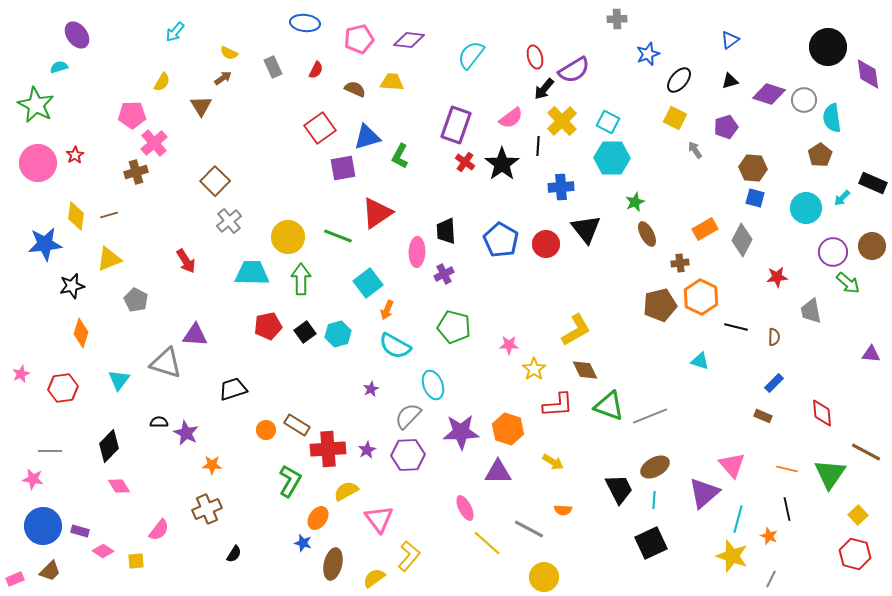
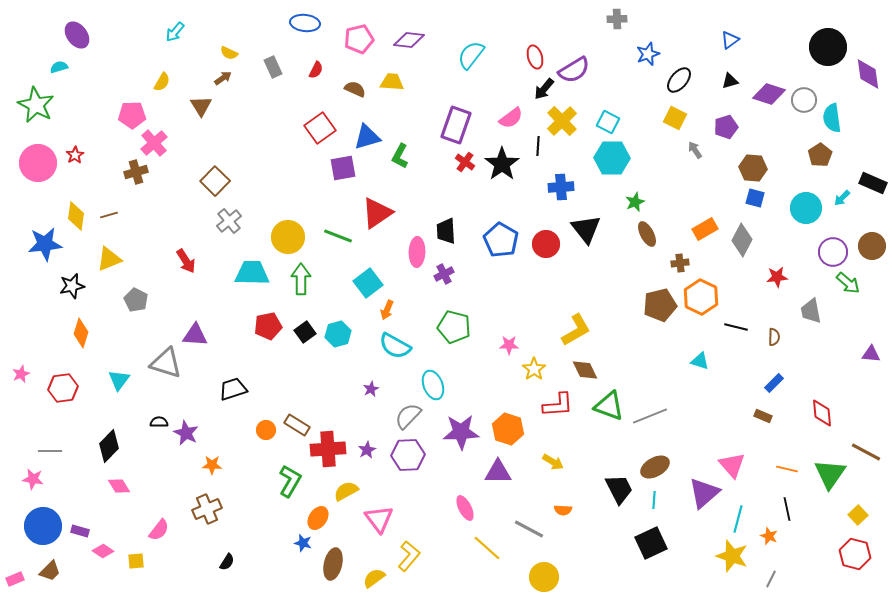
yellow line at (487, 543): moved 5 px down
black semicircle at (234, 554): moved 7 px left, 8 px down
